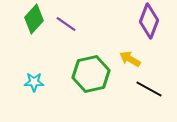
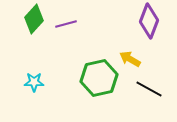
purple line: rotated 50 degrees counterclockwise
green hexagon: moved 8 px right, 4 px down
